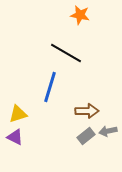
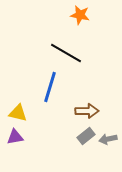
yellow triangle: moved 1 px up; rotated 30 degrees clockwise
gray arrow: moved 8 px down
purple triangle: rotated 36 degrees counterclockwise
